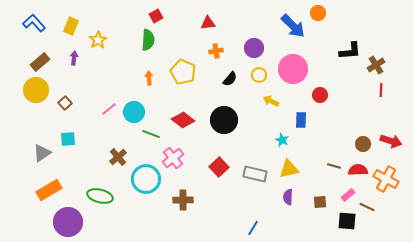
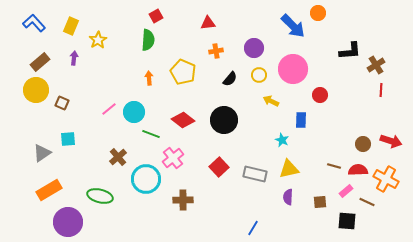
brown square at (65, 103): moved 3 px left; rotated 24 degrees counterclockwise
pink rectangle at (348, 195): moved 2 px left, 4 px up
brown line at (367, 207): moved 5 px up
